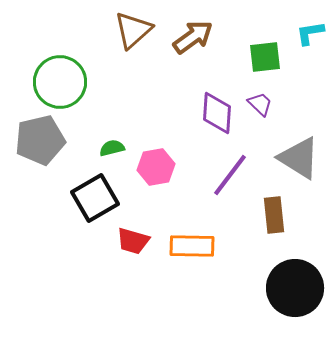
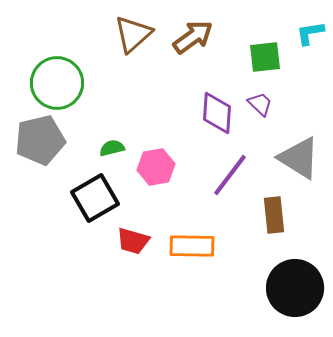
brown triangle: moved 4 px down
green circle: moved 3 px left, 1 px down
